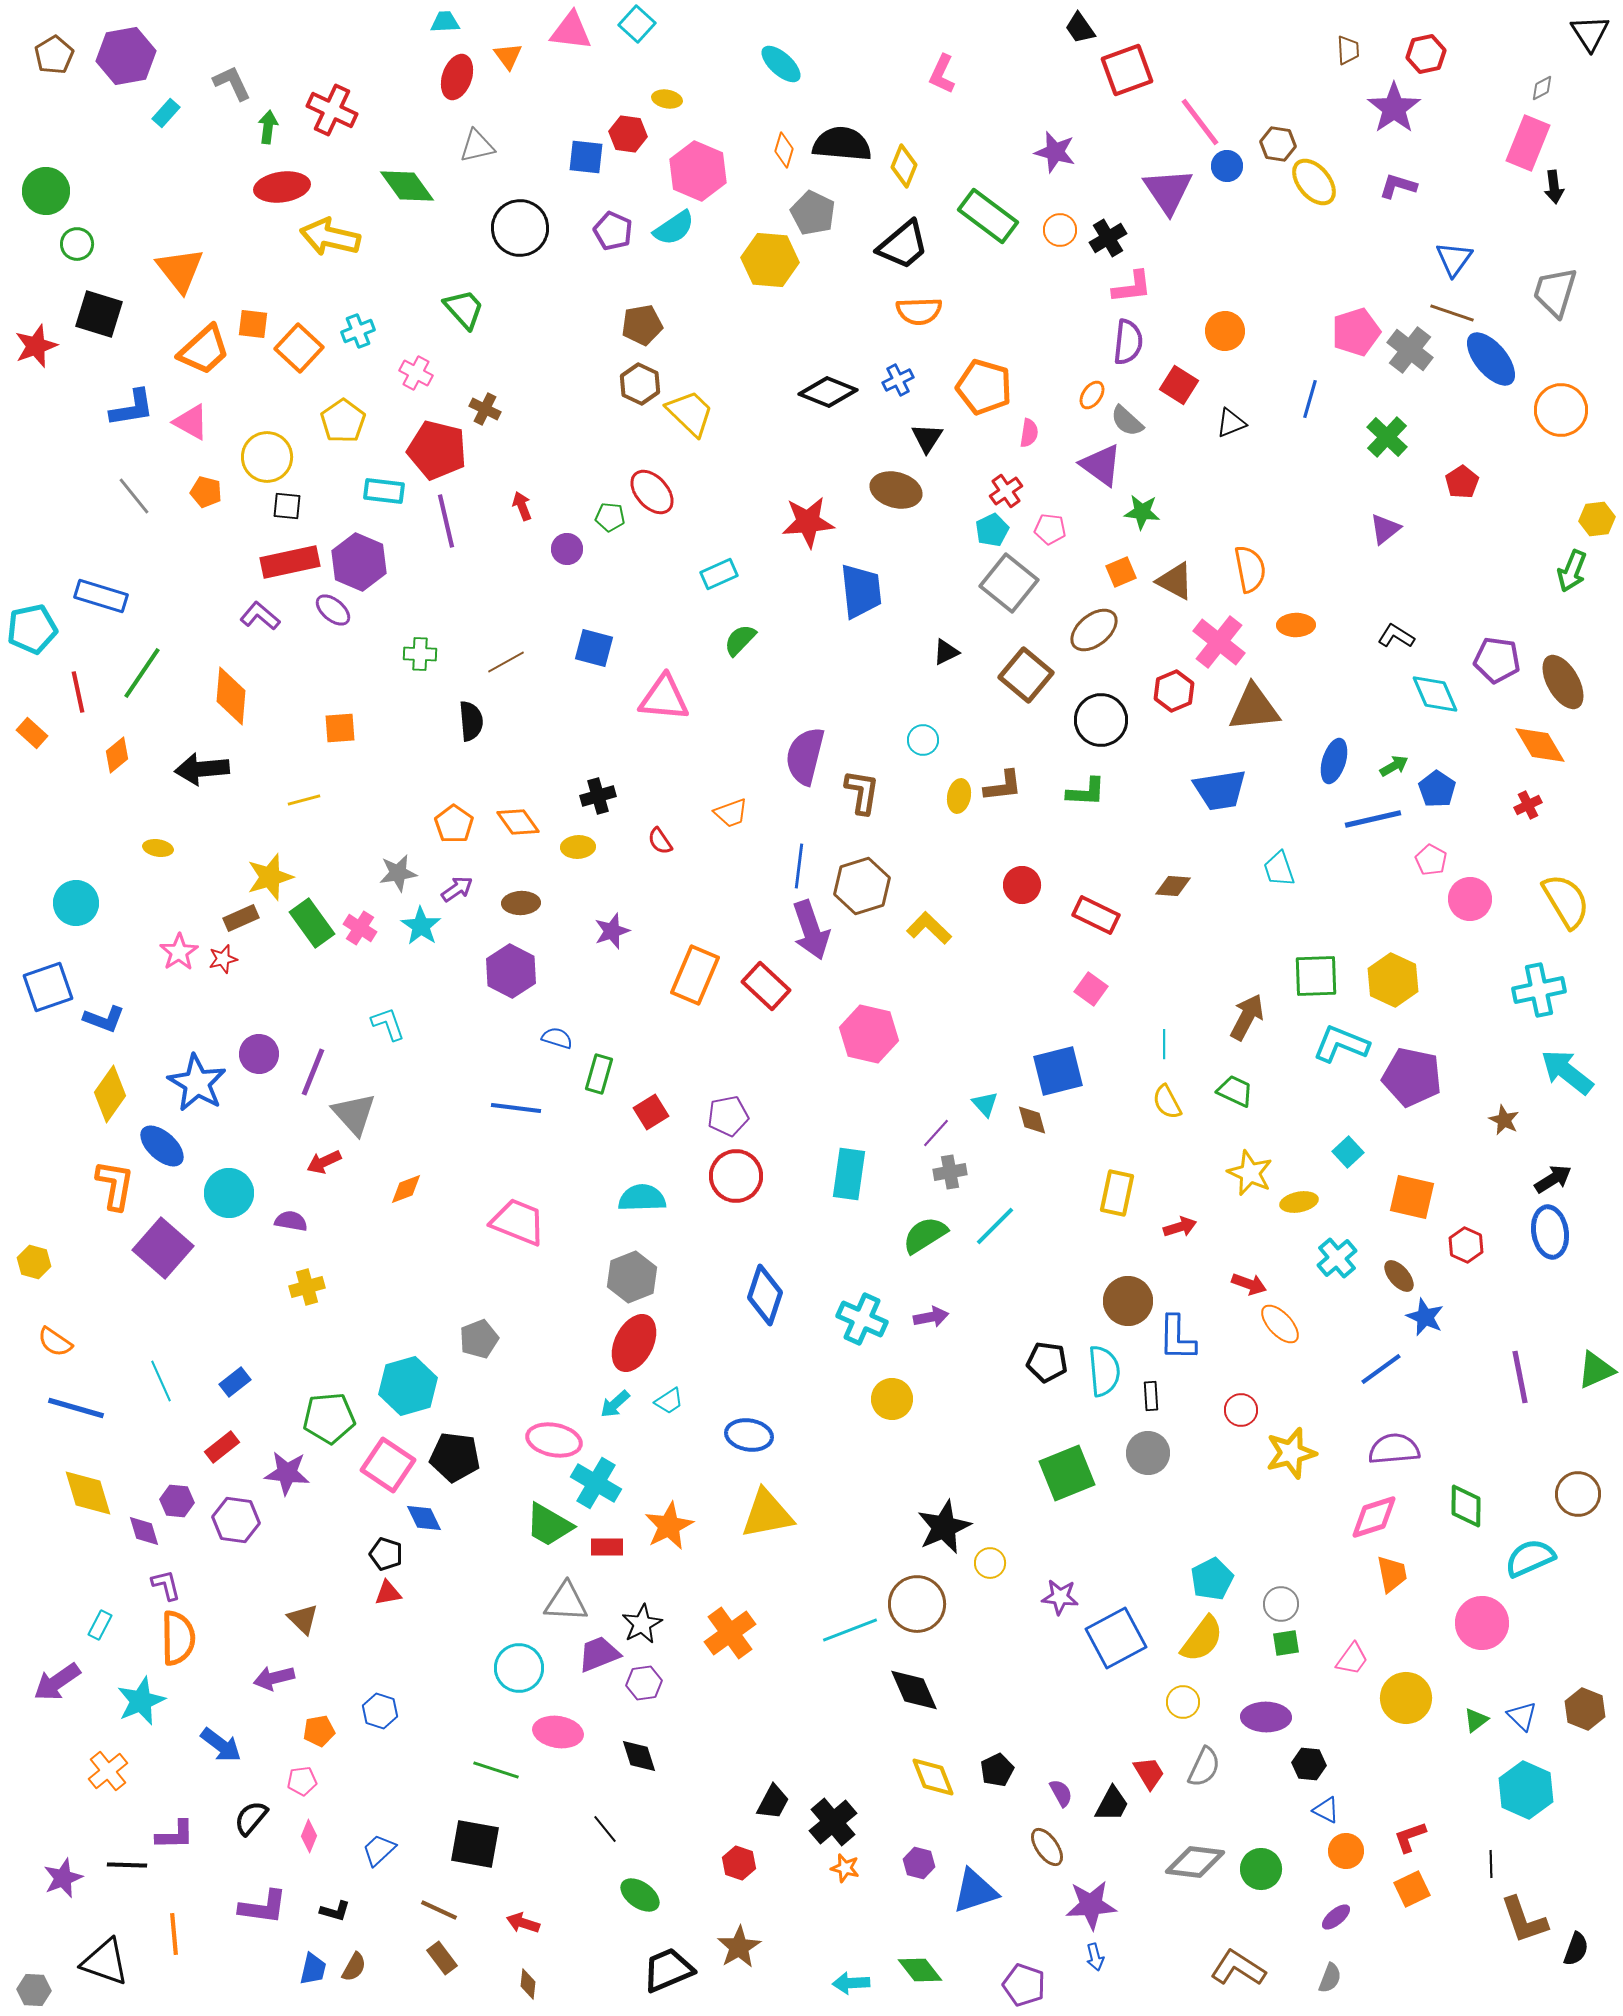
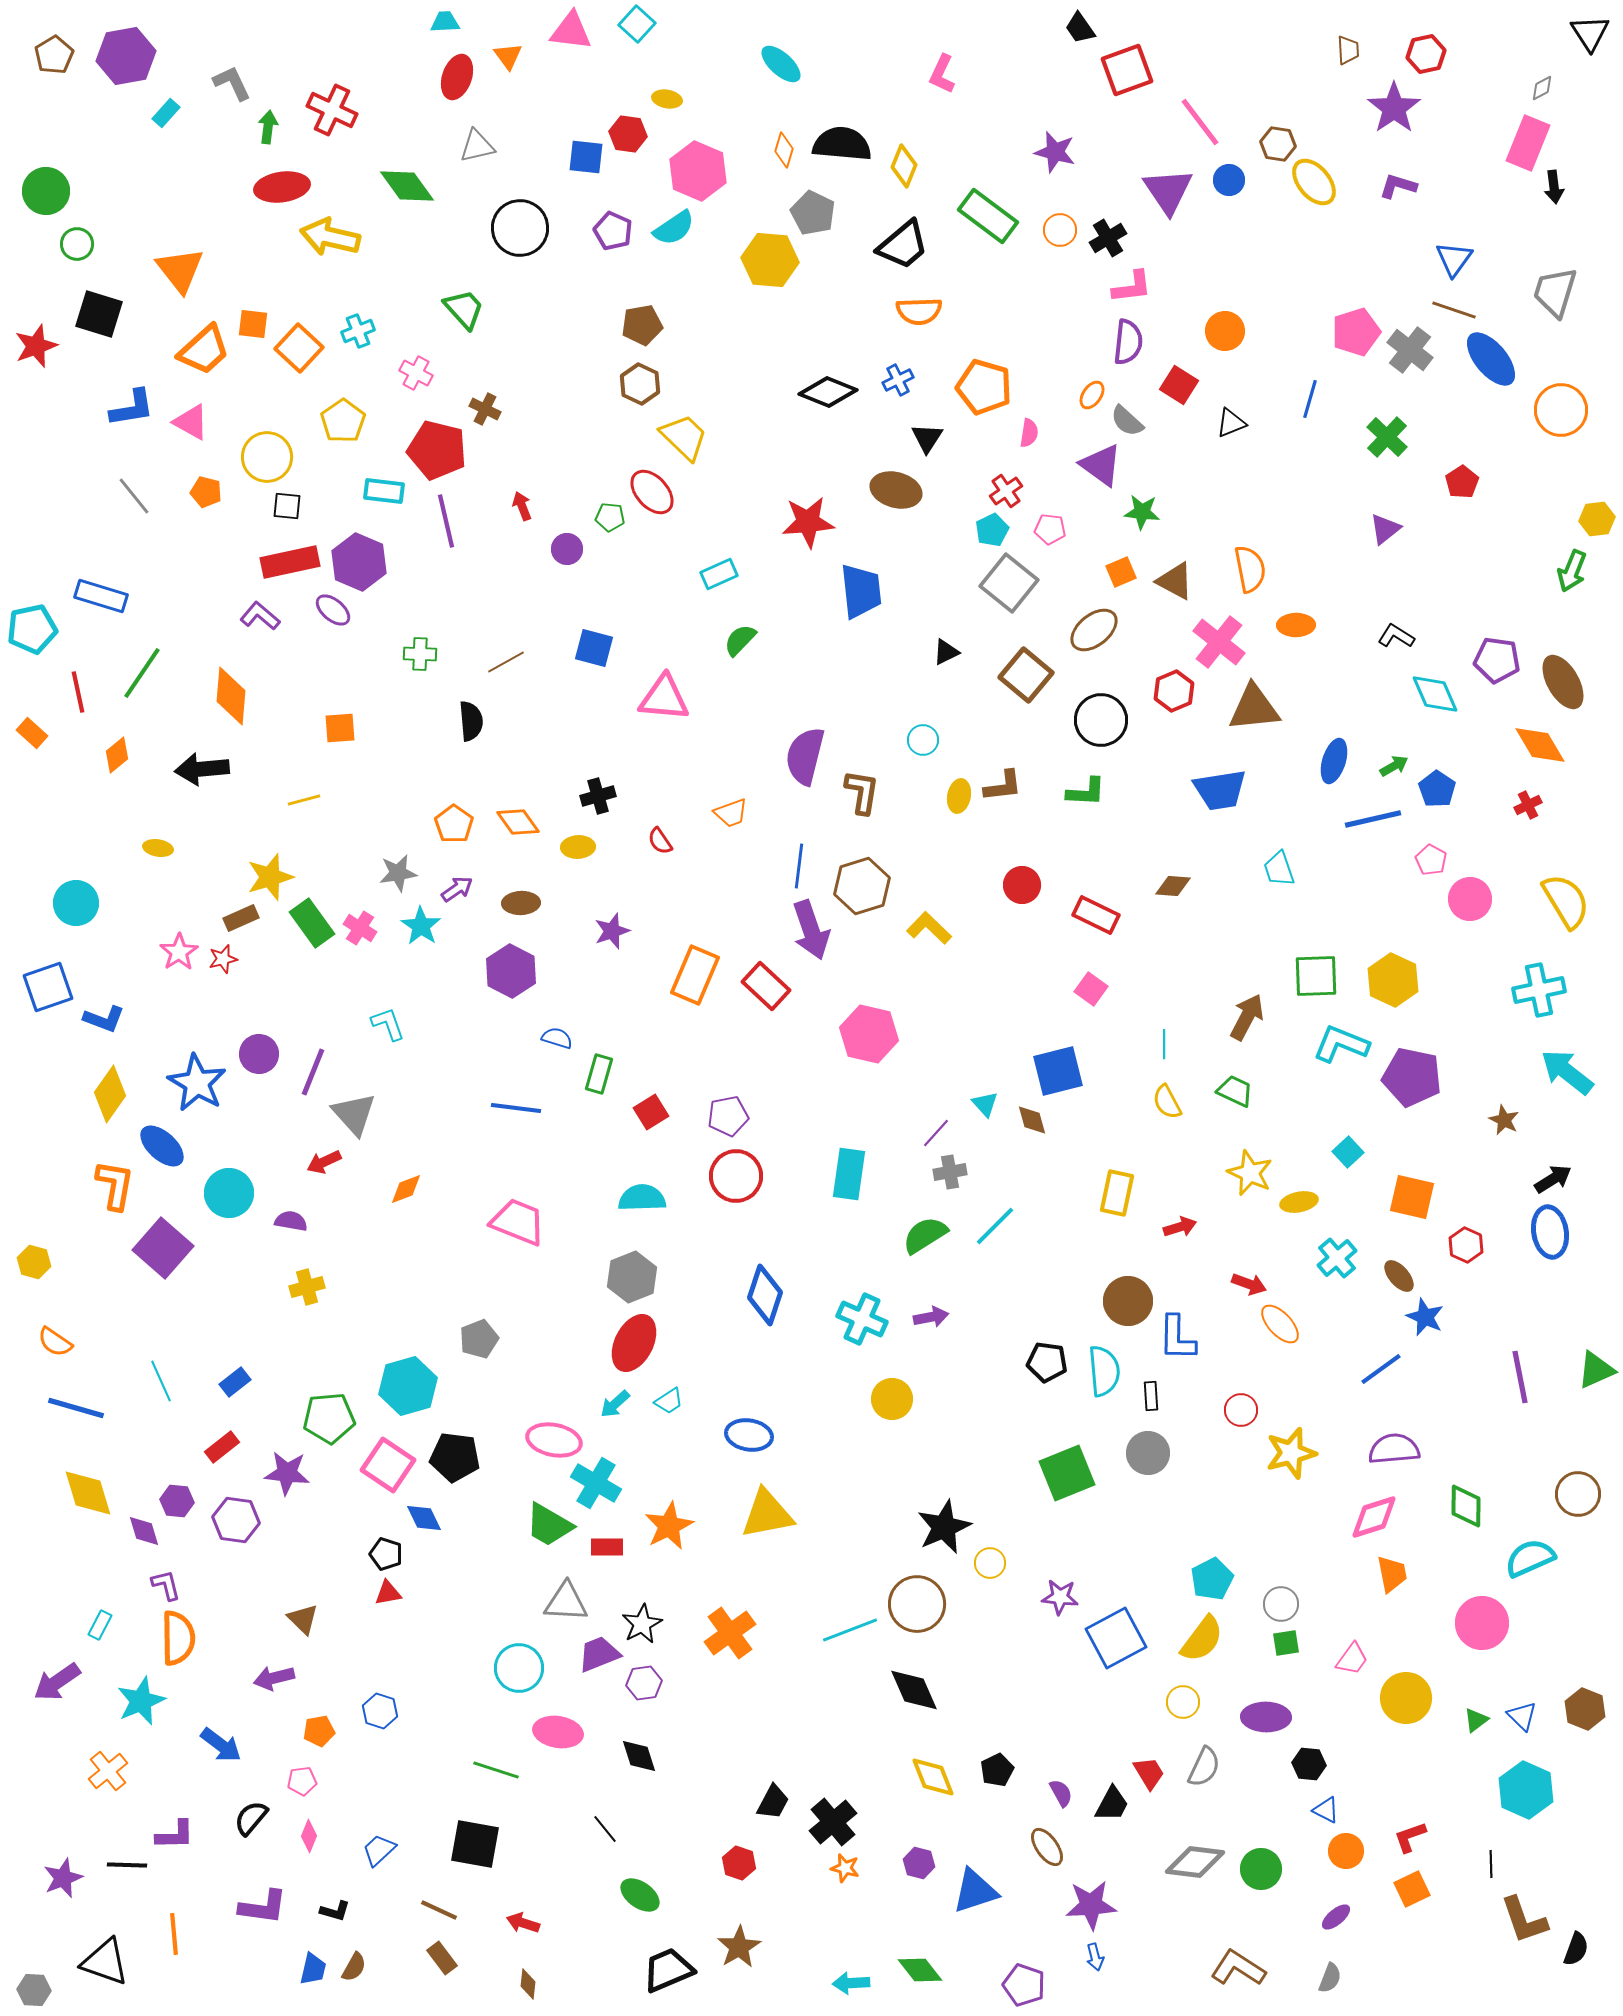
blue circle at (1227, 166): moved 2 px right, 14 px down
brown line at (1452, 313): moved 2 px right, 3 px up
yellow trapezoid at (690, 413): moved 6 px left, 24 px down
